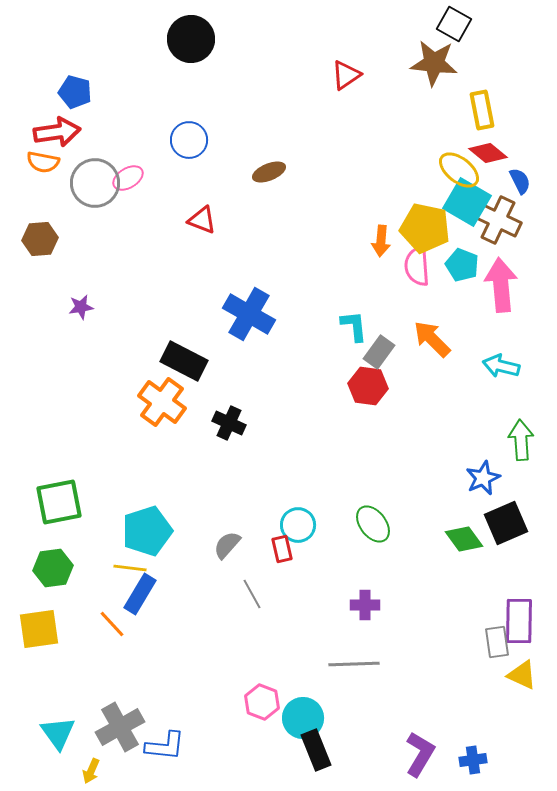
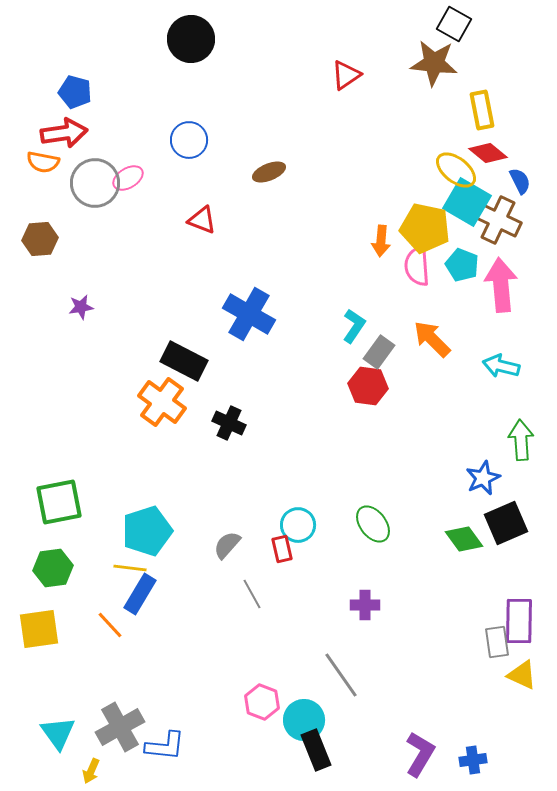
red arrow at (57, 132): moved 7 px right, 1 px down
yellow ellipse at (459, 170): moved 3 px left
cyan L-shape at (354, 326): rotated 40 degrees clockwise
orange line at (112, 624): moved 2 px left, 1 px down
gray line at (354, 664): moved 13 px left, 11 px down; rotated 57 degrees clockwise
cyan circle at (303, 718): moved 1 px right, 2 px down
